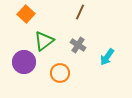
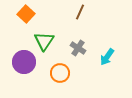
green triangle: rotated 20 degrees counterclockwise
gray cross: moved 3 px down
